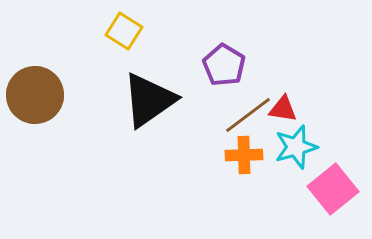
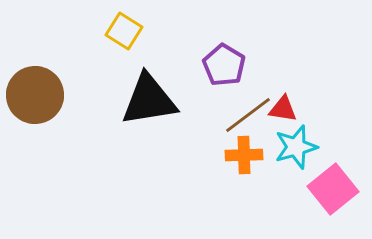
black triangle: rotated 26 degrees clockwise
